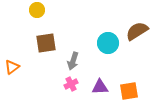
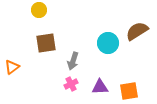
yellow circle: moved 2 px right
